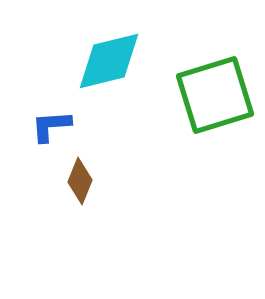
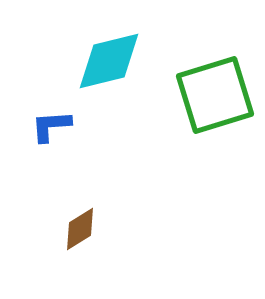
brown diamond: moved 48 px down; rotated 36 degrees clockwise
